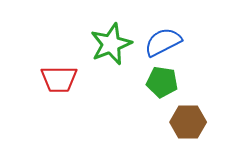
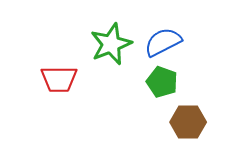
green pentagon: rotated 12 degrees clockwise
